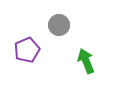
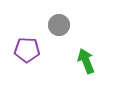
purple pentagon: rotated 25 degrees clockwise
